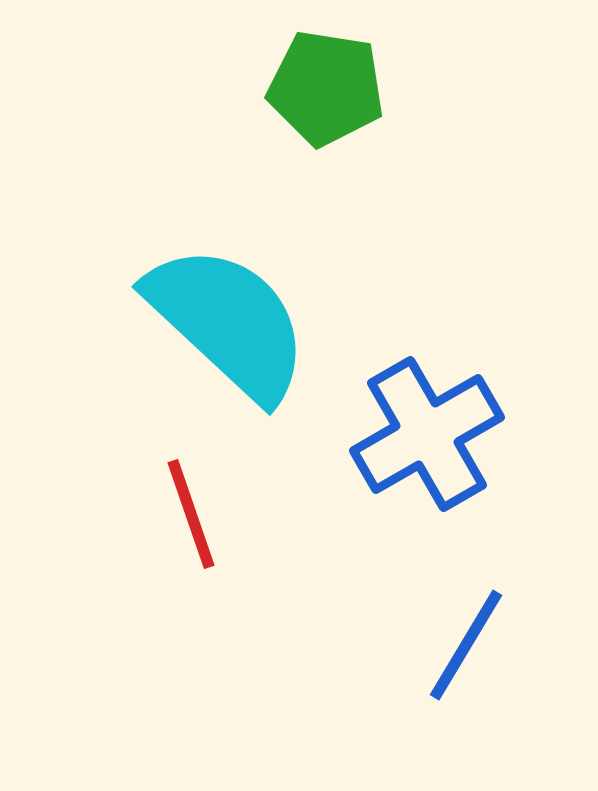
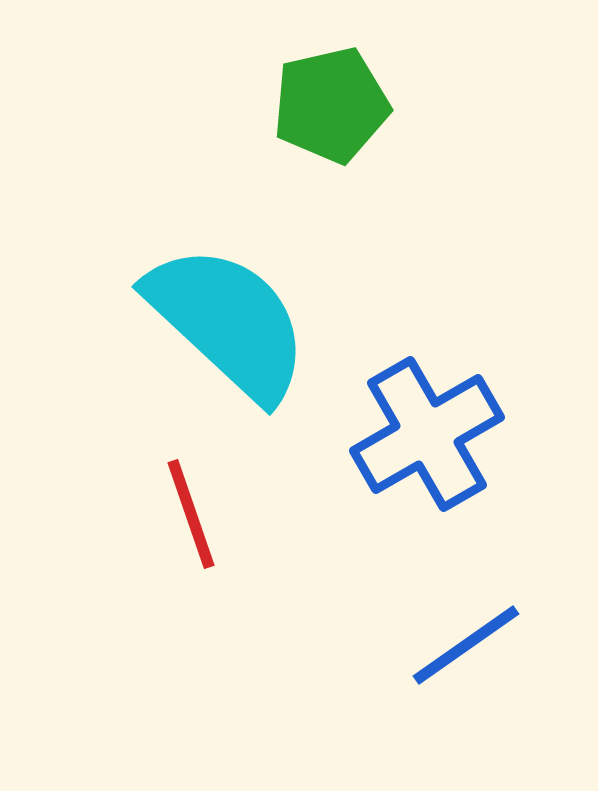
green pentagon: moved 5 px right, 17 px down; rotated 22 degrees counterclockwise
blue line: rotated 24 degrees clockwise
